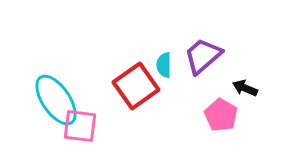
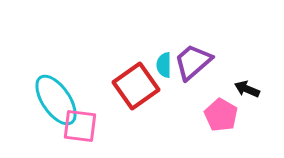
purple trapezoid: moved 10 px left, 6 px down
black arrow: moved 2 px right, 1 px down
